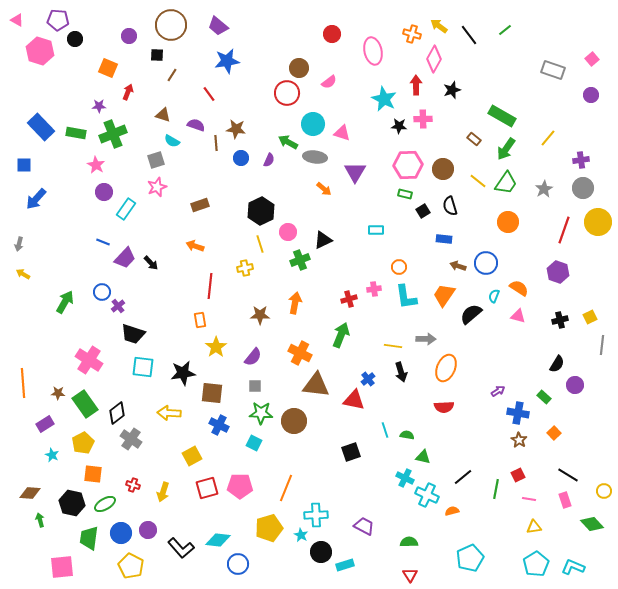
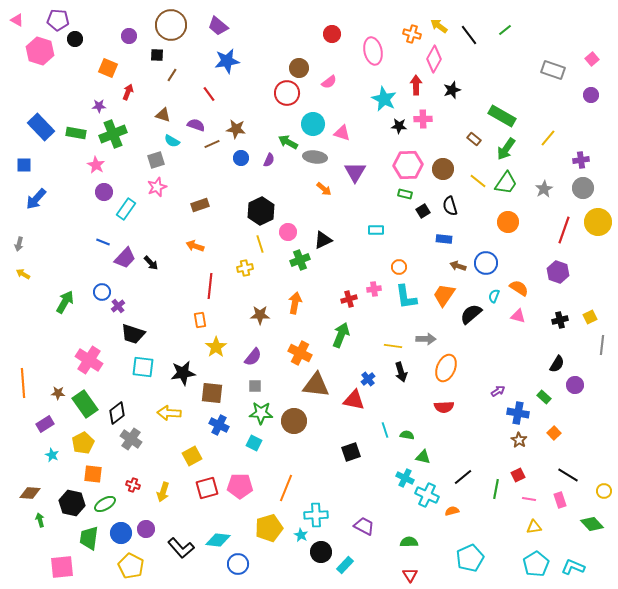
brown line at (216, 143): moved 4 px left, 1 px down; rotated 70 degrees clockwise
pink rectangle at (565, 500): moved 5 px left
purple circle at (148, 530): moved 2 px left, 1 px up
cyan rectangle at (345, 565): rotated 30 degrees counterclockwise
